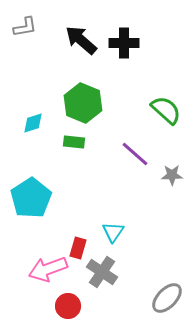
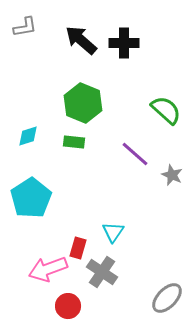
cyan diamond: moved 5 px left, 13 px down
gray star: rotated 25 degrees clockwise
